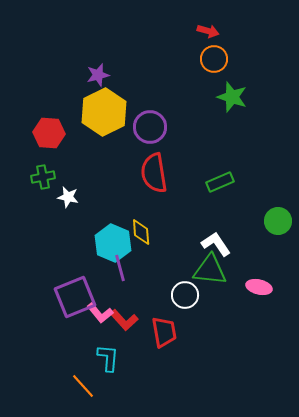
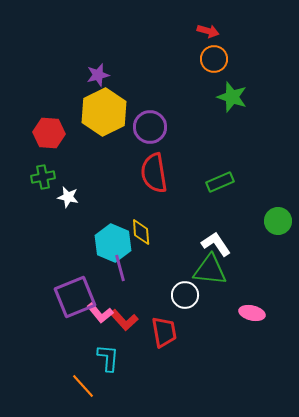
pink ellipse: moved 7 px left, 26 px down
